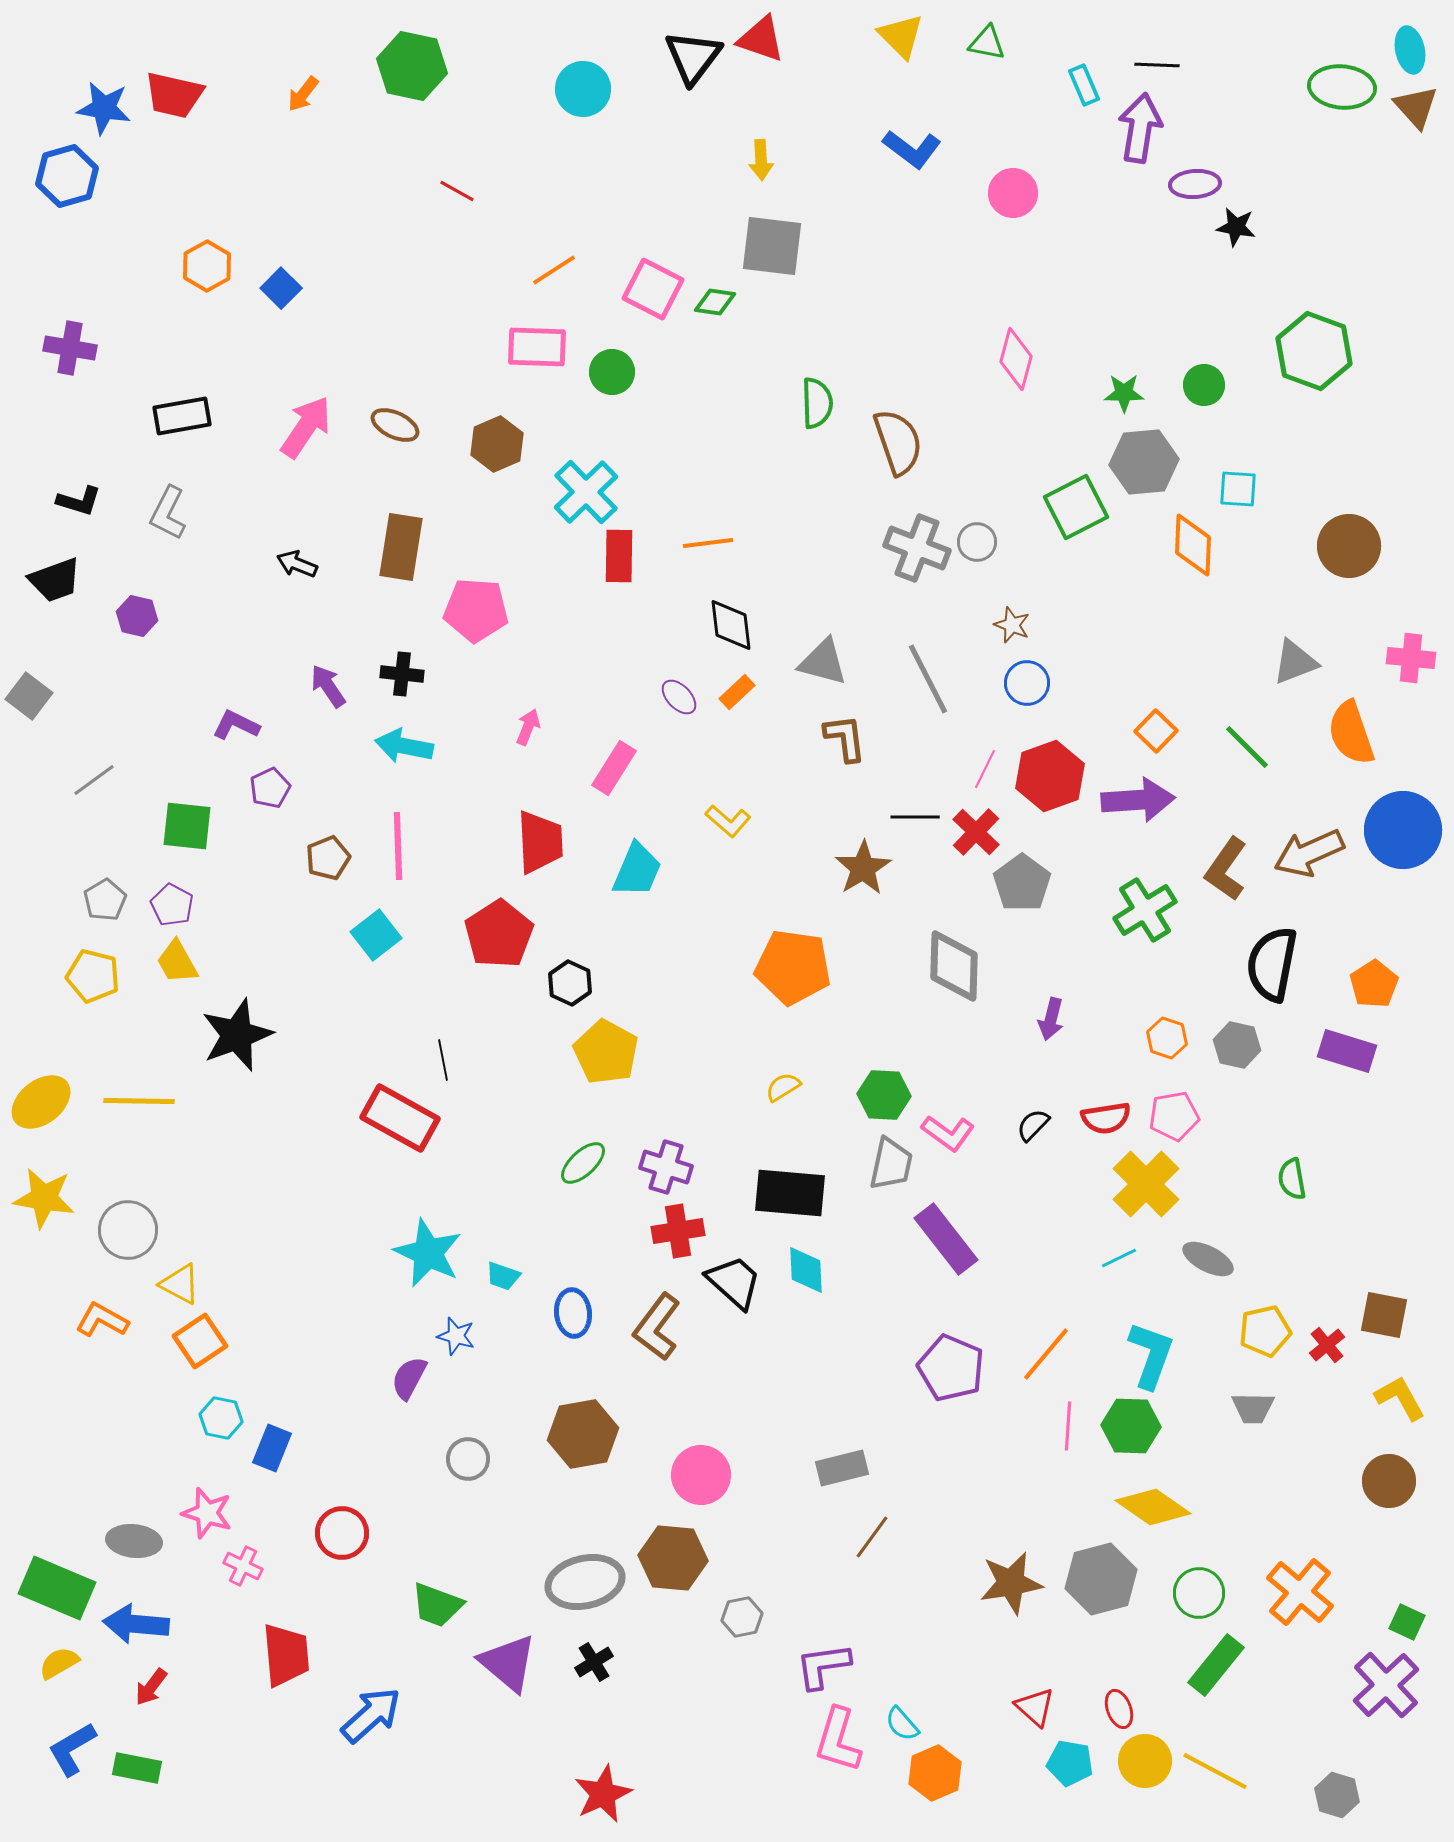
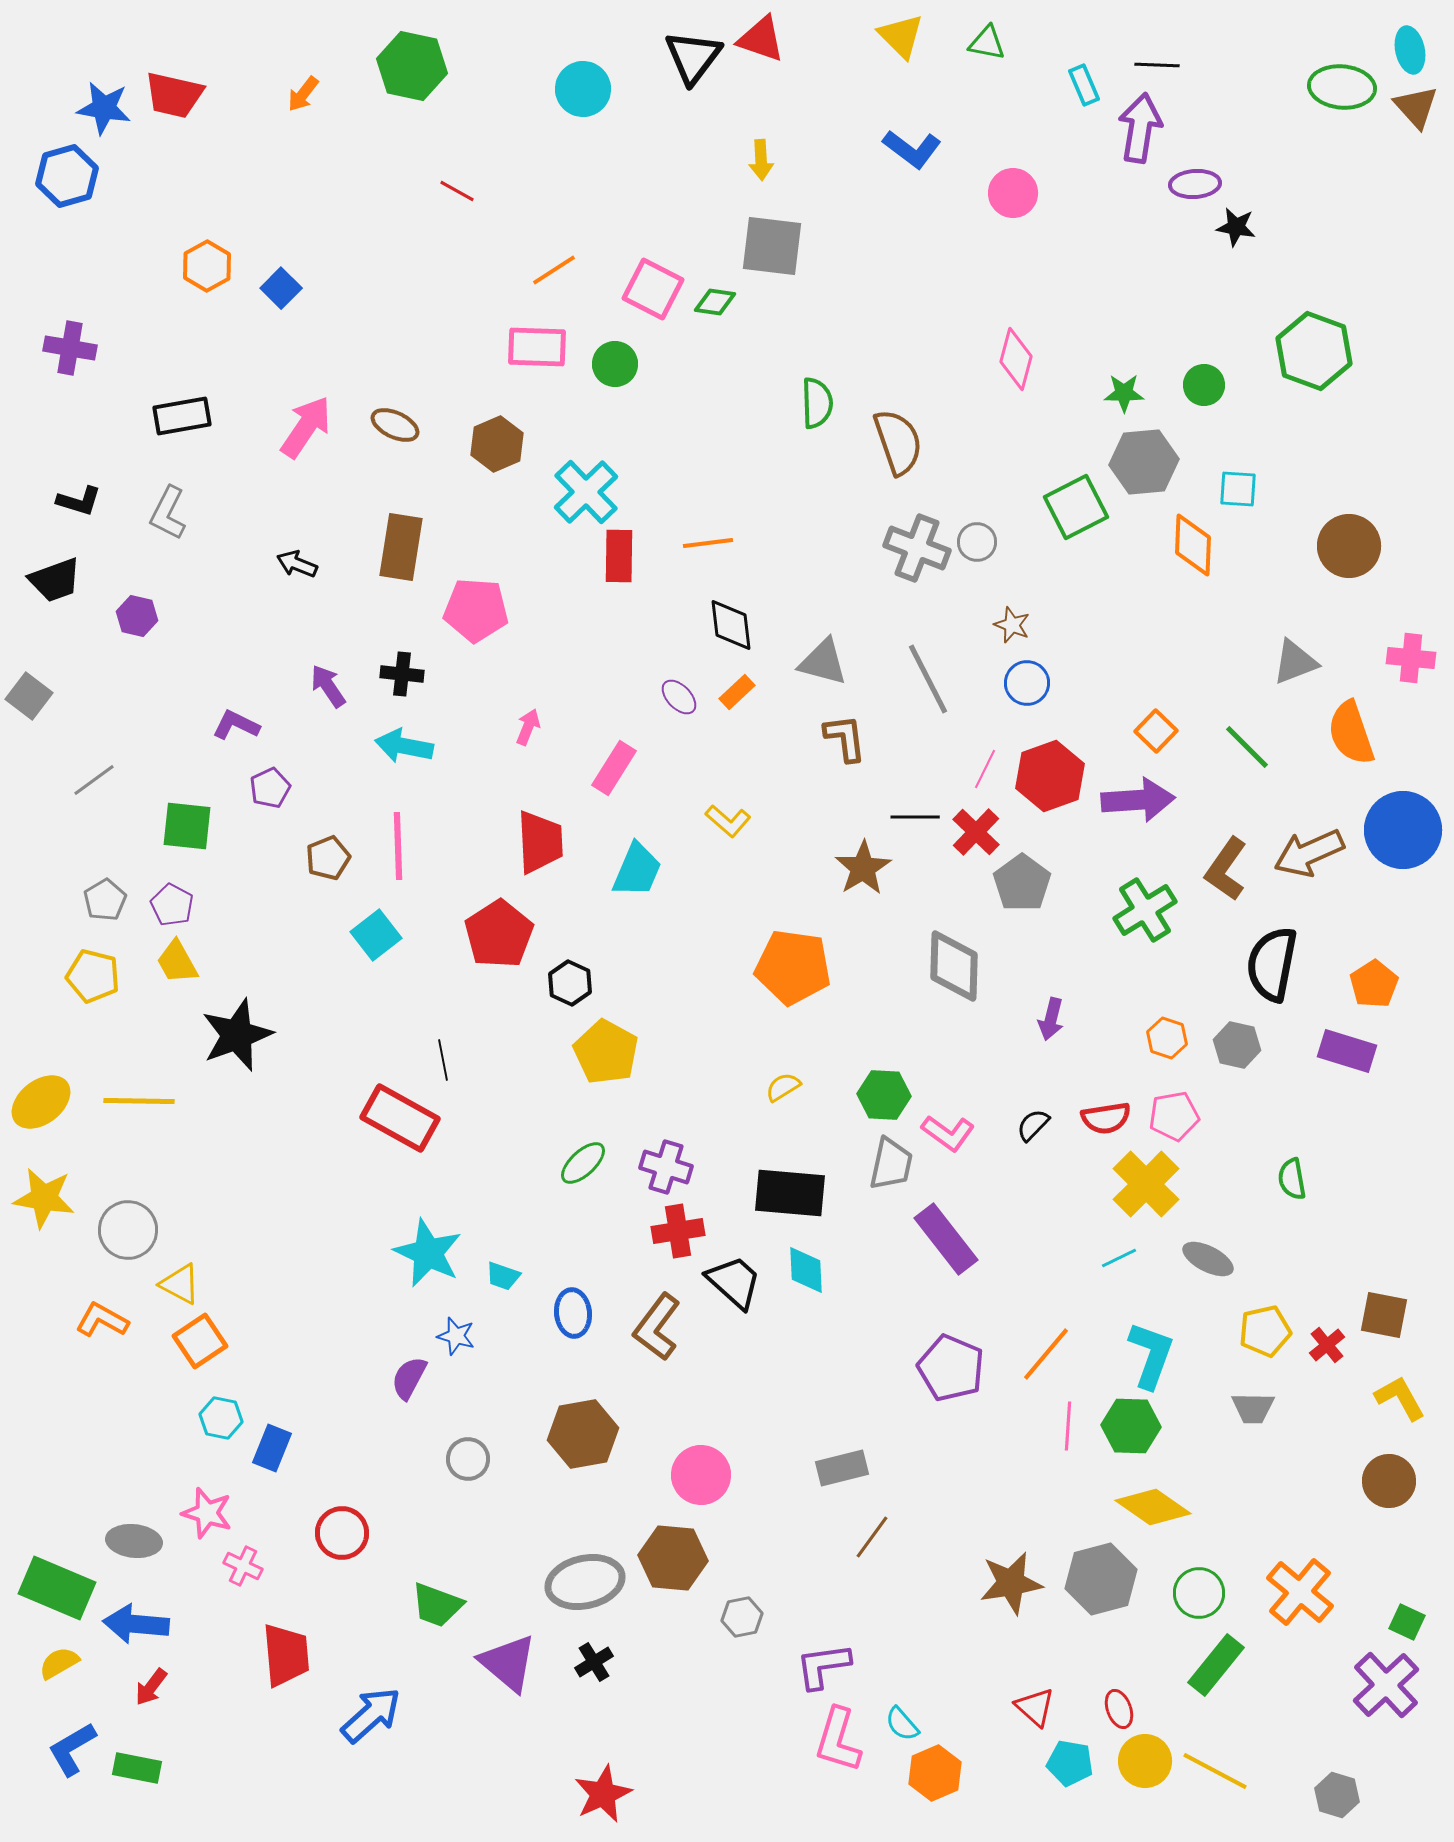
green circle at (612, 372): moved 3 px right, 8 px up
